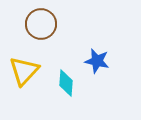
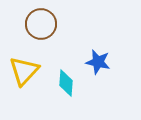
blue star: moved 1 px right, 1 px down
